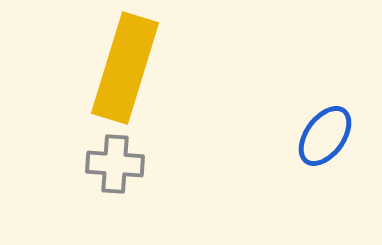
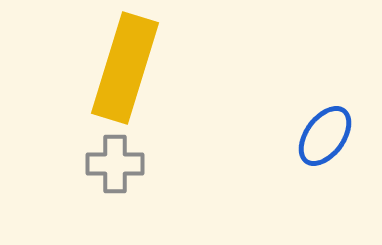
gray cross: rotated 4 degrees counterclockwise
